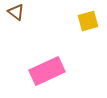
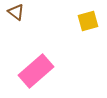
pink rectangle: moved 11 px left; rotated 16 degrees counterclockwise
